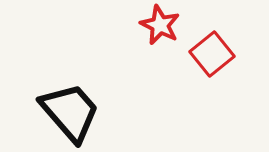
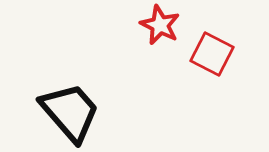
red square: rotated 24 degrees counterclockwise
